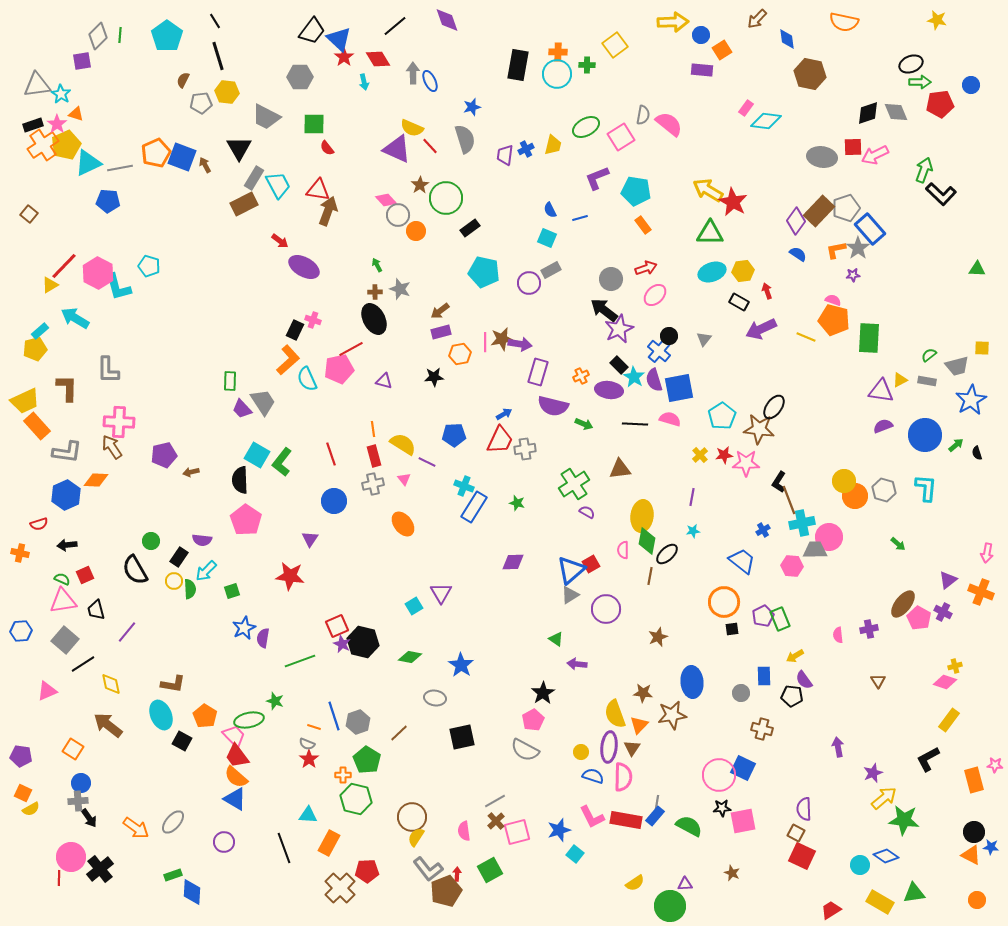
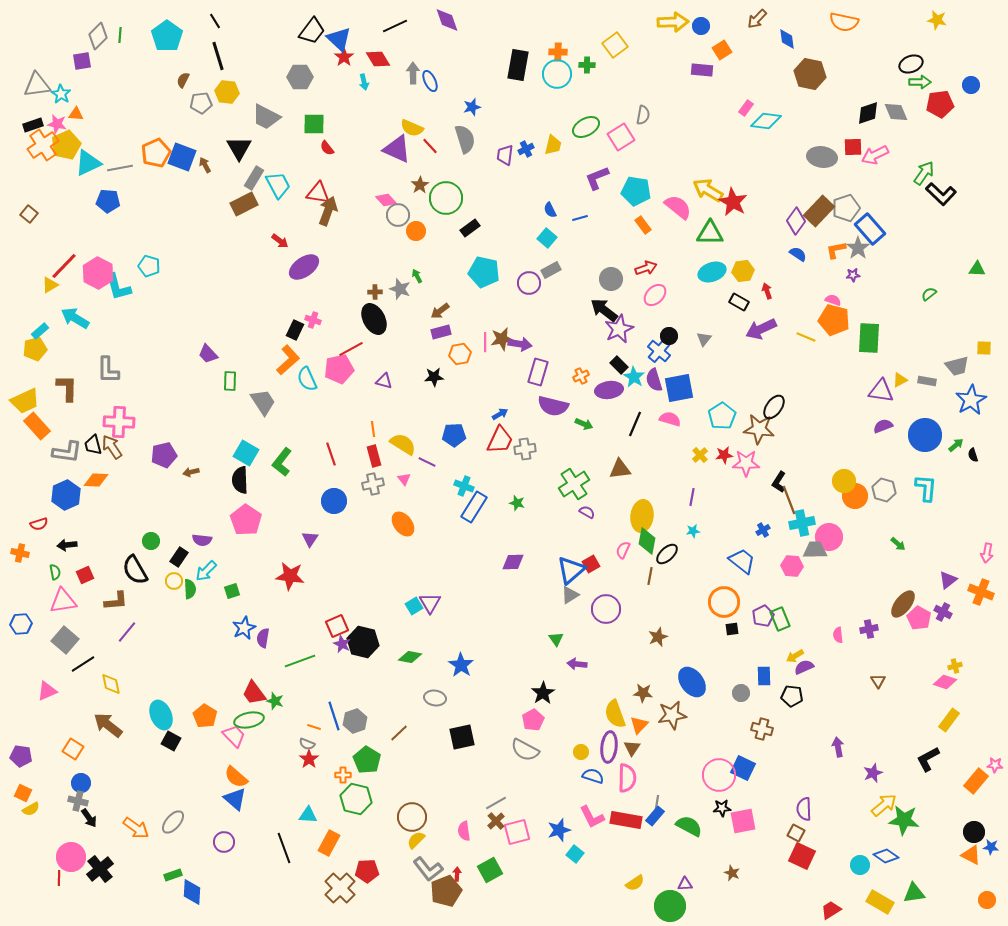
black line at (395, 26): rotated 15 degrees clockwise
blue circle at (701, 35): moved 9 px up
orange triangle at (76, 114): rotated 14 degrees counterclockwise
pink star at (57, 124): rotated 24 degrees counterclockwise
pink semicircle at (669, 124): moved 9 px right, 83 px down
green arrow at (924, 170): moved 3 px down; rotated 15 degrees clockwise
red triangle at (318, 190): moved 3 px down
cyan square at (547, 238): rotated 18 degrees clockwise
green arrow at (377, 265): moved 40 px right, 11 px down
purple ellipse at (304, 267): rotated 64 degrees counterclockwise
yellow square at (982, 348): moved 2 px right
green semicircle at (929, 355): moved 61 px up
purple ellipse at (609, 390): rotated 16 degrees counterclockwise
purple trapezoid at (242, 409): moved 34 px left, 55 px up
blue arrow at (504, 414): moved 4 px left
black line at (635, 424): rotated 70 degrees counterclockwise
black semicircle at (977, 453): moved 4 px left, 2 px down
cyan square at (257, 455): moved 11 px left, 2 px up
pink semicircle at (623, 550): rotated 24 degrees clockwise
green semicircle at (62, 579): moved 7 px left, 7 px up; rotated 56 degrees clockwise
purple triangle at (441, 593): moved 11 px left, 10 px down
black trapezoid at (96, 610): moved 3 px left, 165 px up
blue hexagon at (21, 631): moved 7 px up
green triangle at (556, 639): rotated 21 degrees clockwise
purple semicircle at (804, 680): moved 13 px up; rotated 102 degrees clockwise
blue ellipse at (692, 682): rotated 32 degrees counterclockwise
brown L-shape at (173, 684): moved 57 px left, 83 px up; rotated 15 degrees counterclockwise
gray hexagon at (358, 722): moved 3 px left, 1 px up
black square at (182, 741): moved 11 px left
red trapezoid at (237, 756): moved 17 px right, 63 px up
pink semicircle at (623, 777): moved 4 px right, 1 px down
orange rectangle at (974, 780): moved 2 px right, 1 px down; rotated 55 degrees clockwise
yellow arrow at (884, 798): moved 7 px down
blue triangle at (235, 799): rotated 10 degrees clockwise
gray cross at (78, 801): rotated 18 degrees clockwise
gray line at (495, 801): moved 1 px right, 2 px down
yellow semicircle at (416, 837): moved 3 px down; rotated 12 degrees clockwise
orange circle at (977, 900): moved 10 px right
